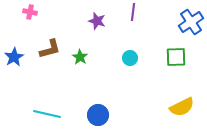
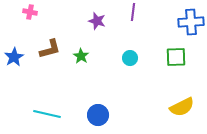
blue cross: rotated 30 degrees clockwise
green star: moved 1 px right, 1 px up
